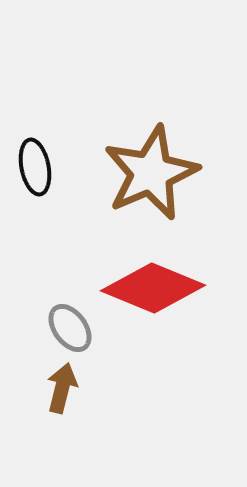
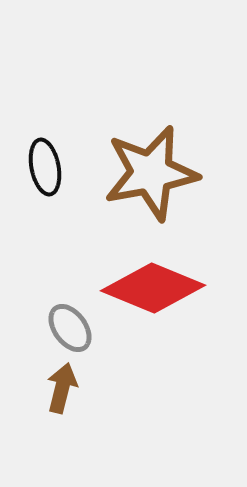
black ellipse: moved 10 px right
brown star: rotated 12 degrees clockwise
